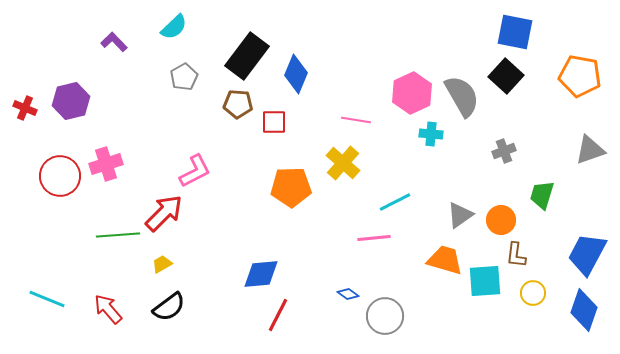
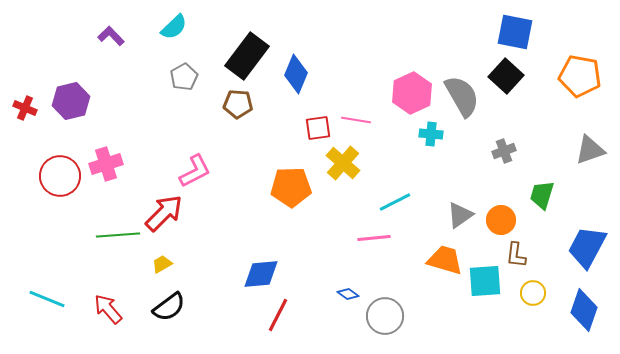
purple L-shape at (114, 42): moved 3 px left, 6 px up
red square at (274, 122): moved 44 px right, 6 px down; rotated 8 degrees counterclockwise
blue trapezoid at (587, 254): moved 7 px up
